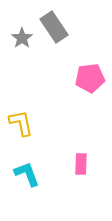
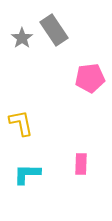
gray rectangle: moved 3 px down
cyan L-shape: rotated 68 degrees counterclockwise
